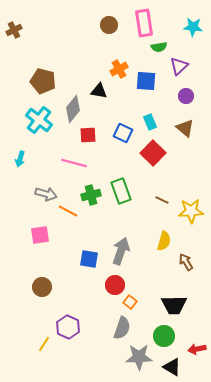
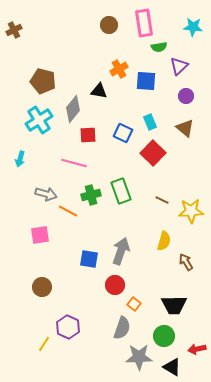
cyan cross at (39, 120): rotated 20 degrees clockwise
orange square at (130, 302): moved 4 px right, 2 px down
